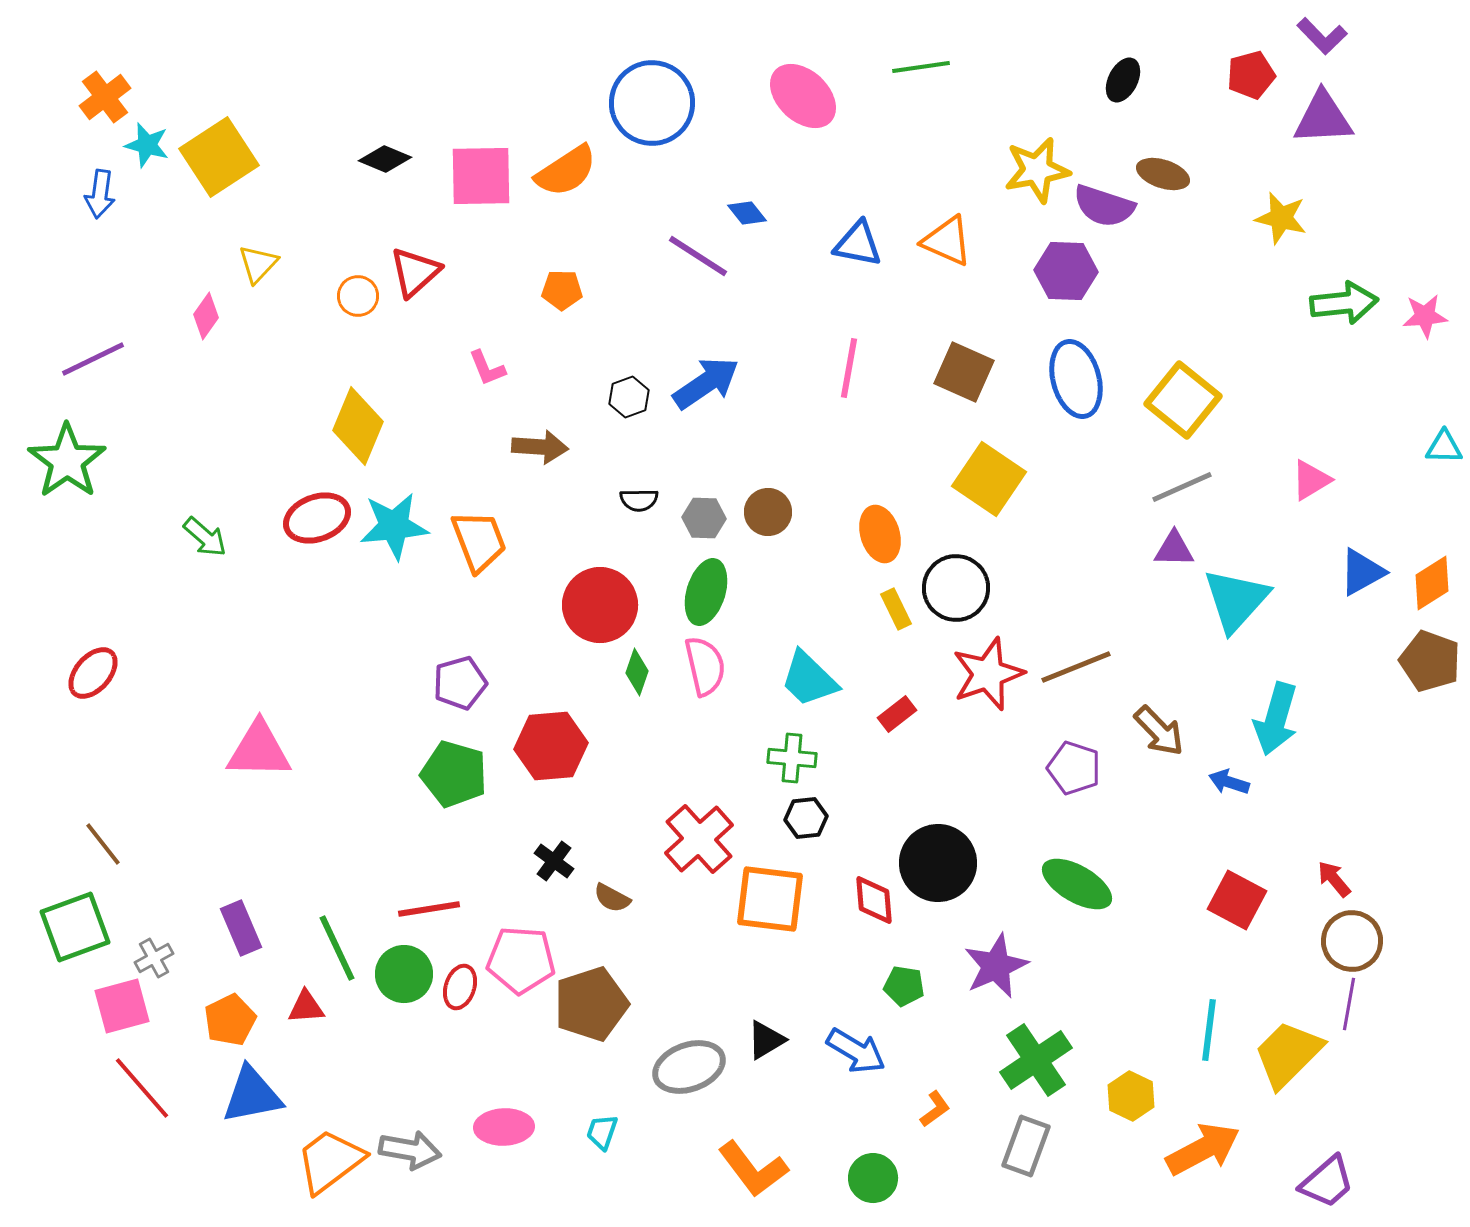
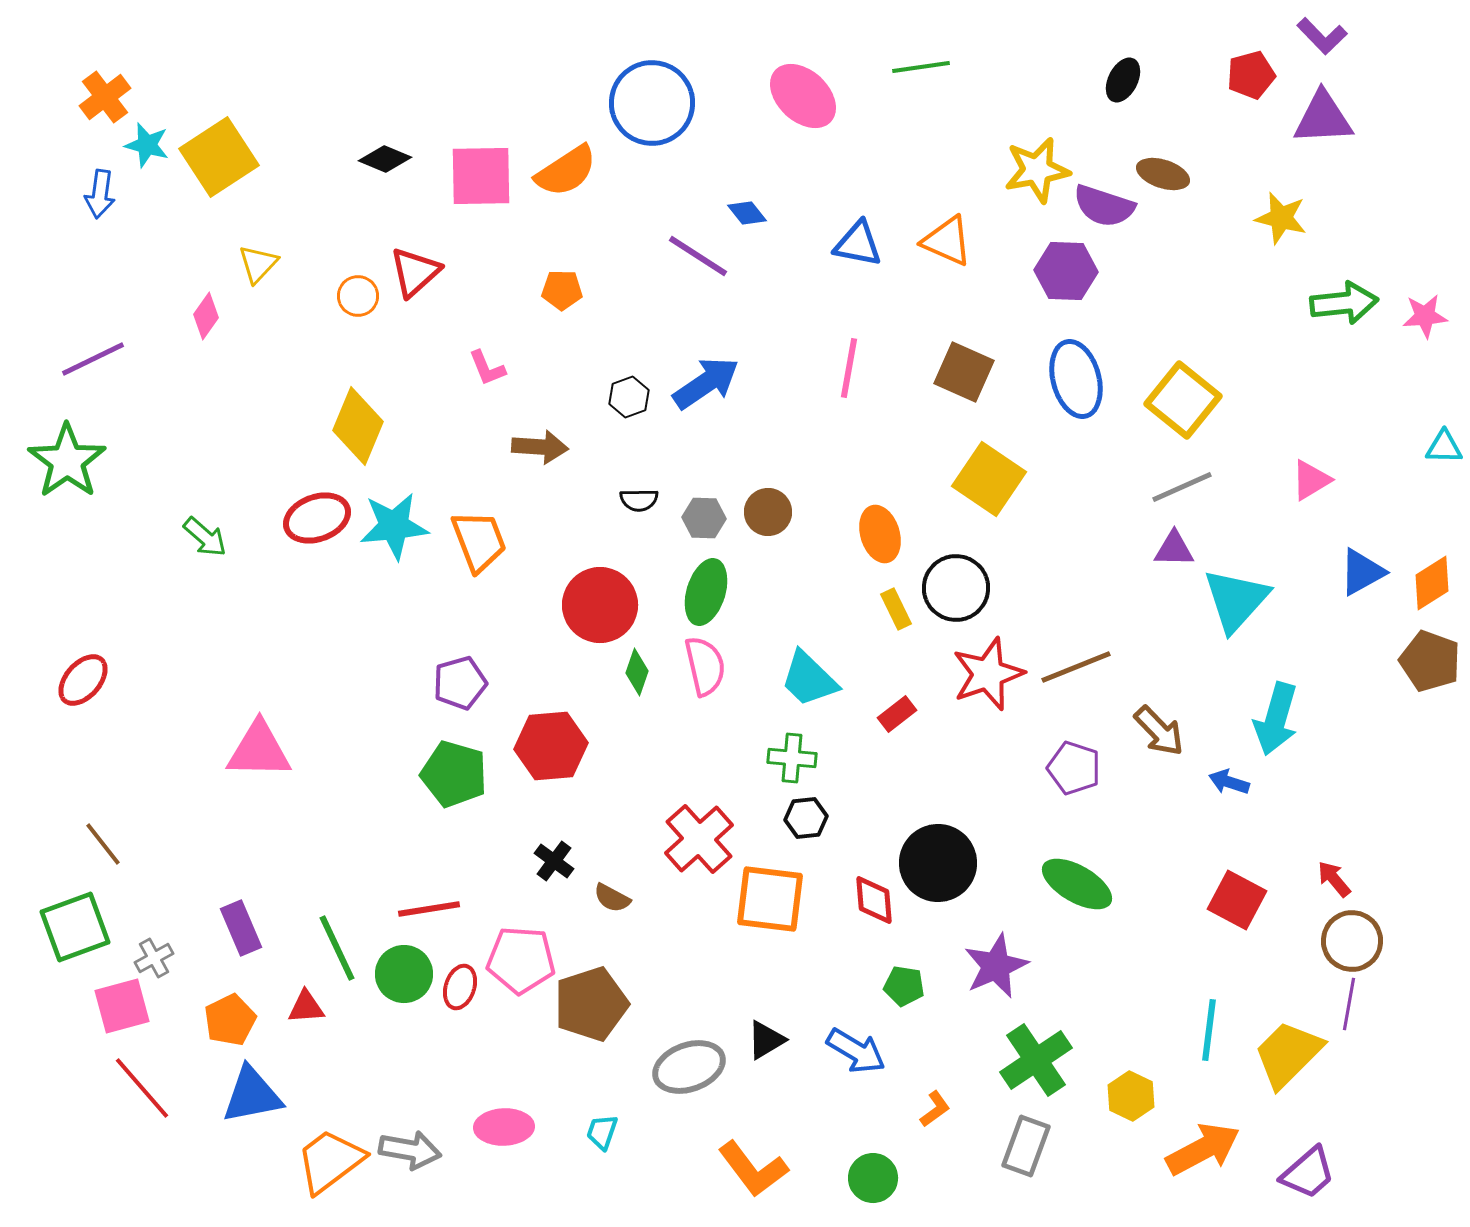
red ellipse at (93, 673): moved 10 px left, 7 px down
purple trapezoid at (1327, 1182): moved 19 px left, 9 px up
